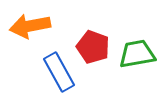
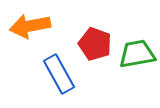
red pentagon: moved 2 px right, 3 px up
blue rectangle: moved 2 px down
